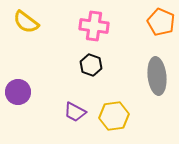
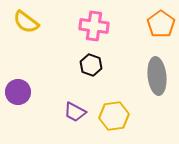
orange pentagon: moved 2 px down; rotated 12 degrees clockwise
